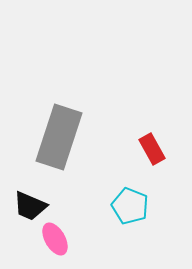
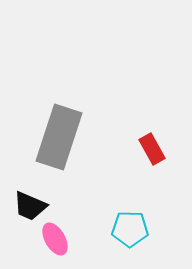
cyan pentagon: moved 23 px down; rotated 21 degrees counterclockwise
